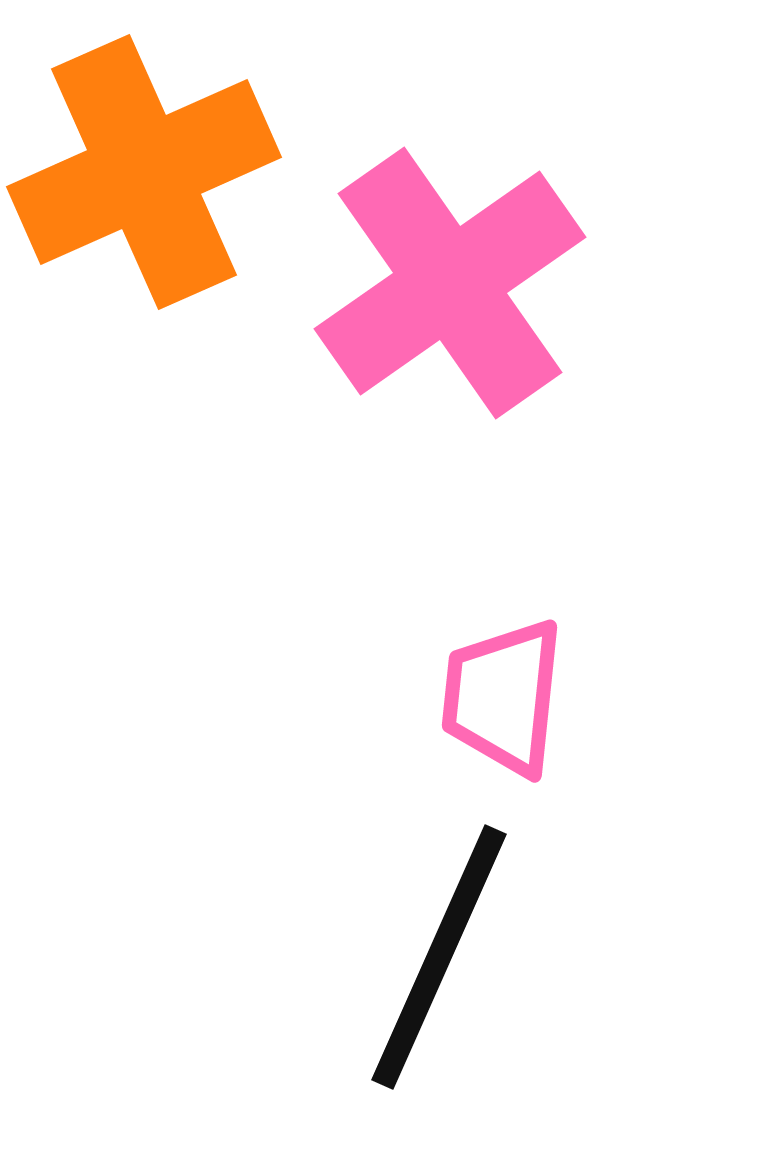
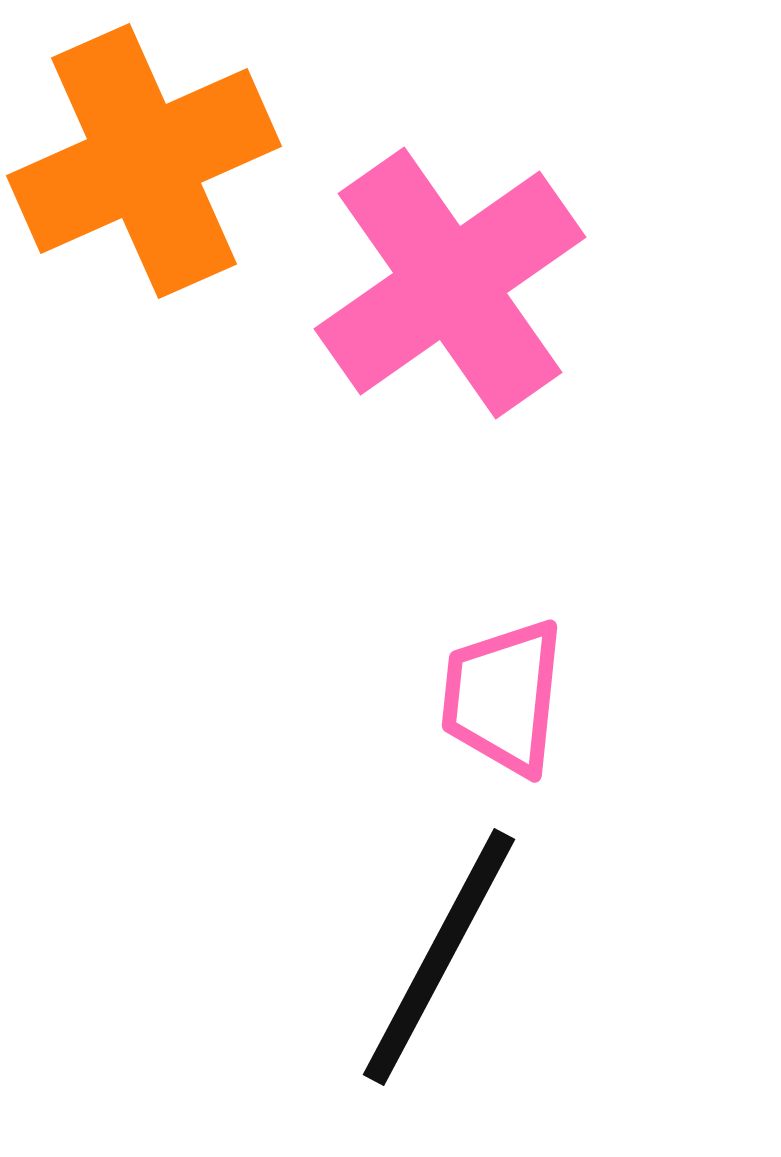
orange cross: moved 11 px up
black line: rotated 4 degrees clockwise
